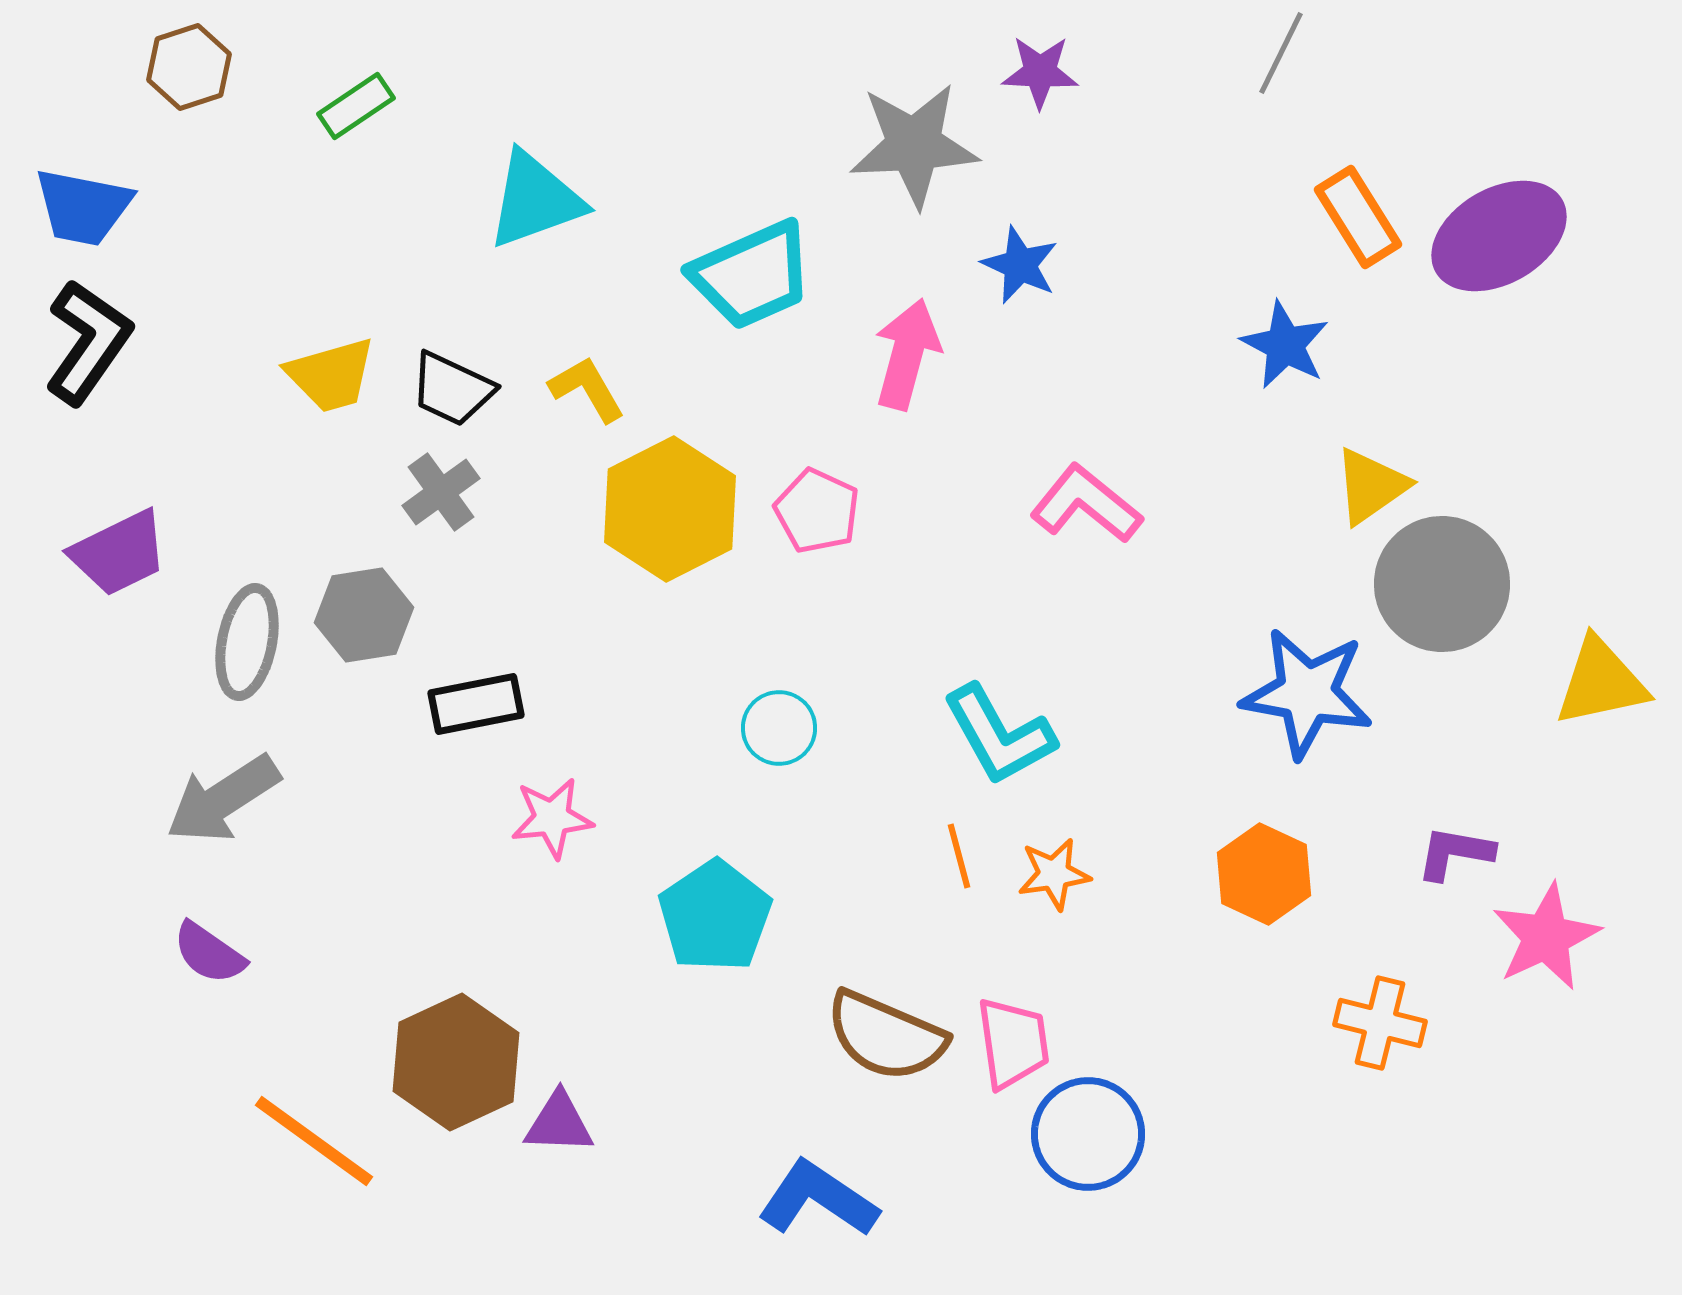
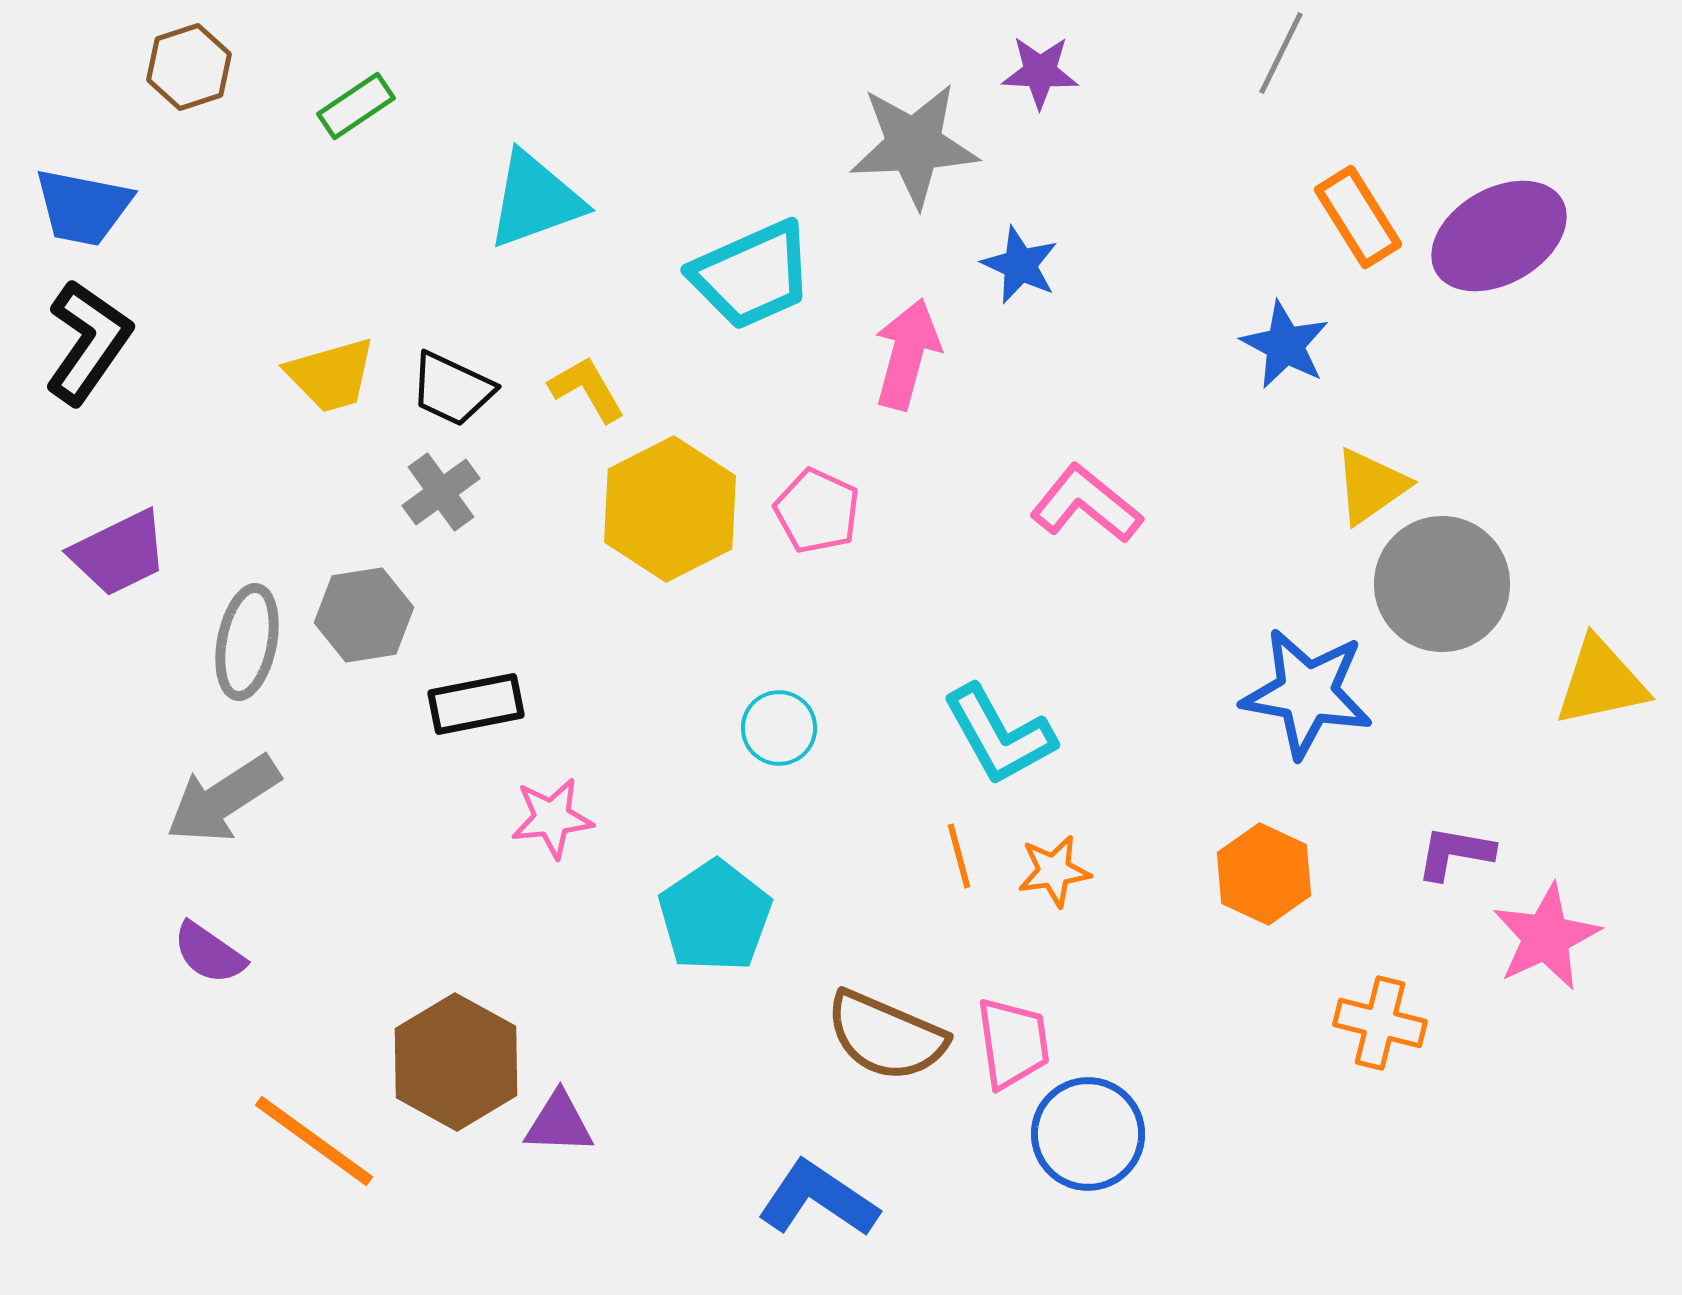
orange star at (1054, 874): moved 3 px up
brown hexagon at (456, 1062): rotated 6 degrees counterclockwise
